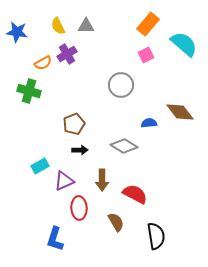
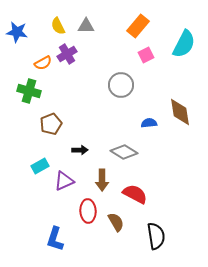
orange rectangle: moved 10 px left, 2 px down
cyan semicircle: rotated 76 degrees clockwise
brown diamond: rotated 28 degrees clockwise
brown pentagon: moved 23 px left
gray diamond: moved 6 px down
red ellipse: moved 9 px right, 3 px down
